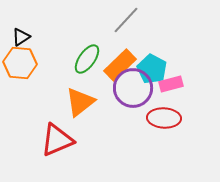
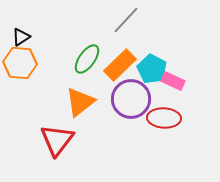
pink rectangle: moved 2 px right, 3 px up; rotated 40 degrees clockwise
purple circle: moved 2 px left, 11 px down
red triangle: rotated 30 degrees counterclockwise
